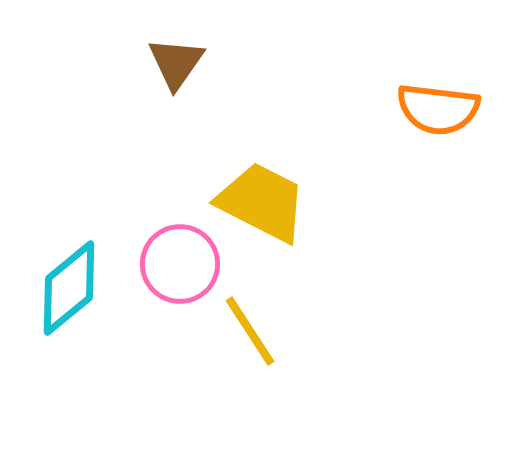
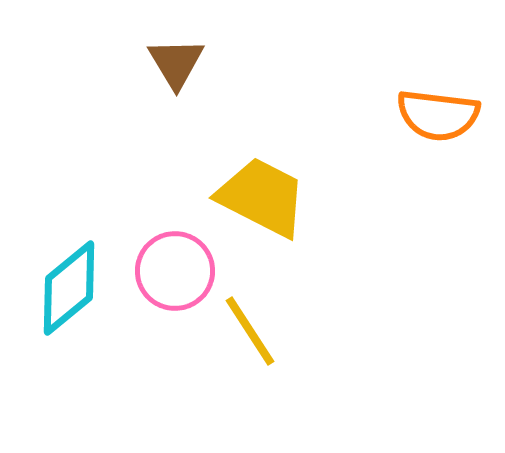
brown triangle: rotated 6 degrees counterclockwise
orange semicircle: moved 6 px down
yellow trapezoid: moved 5 px up
pink circle: moved 5 px left, 7 px down
